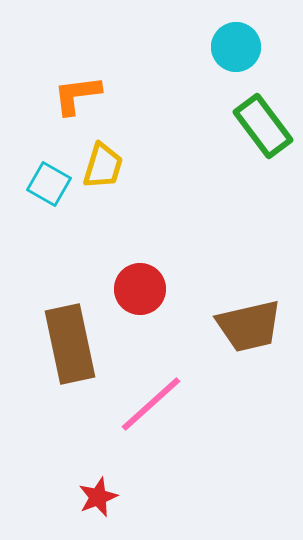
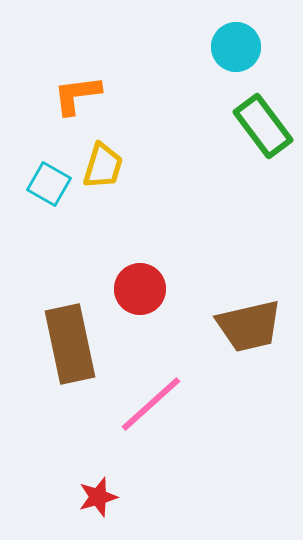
red star: rotated 6 degrees clockwise
